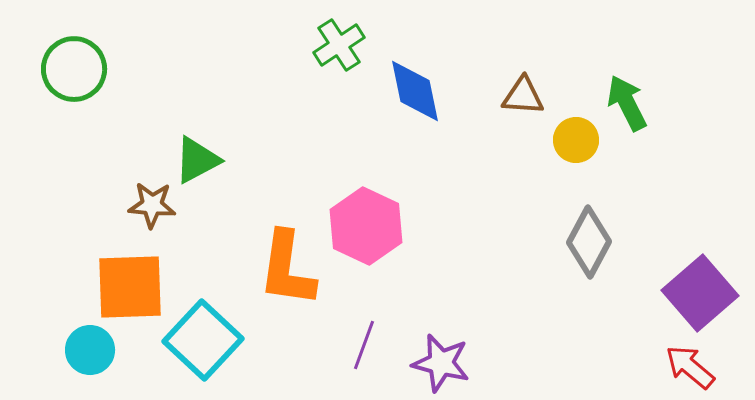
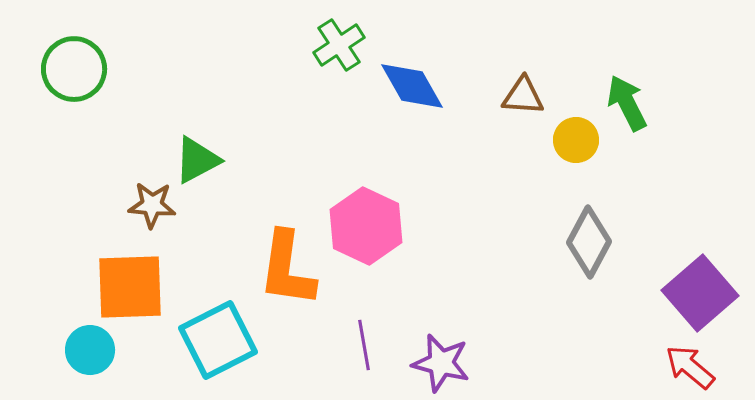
blue diamond: moved 3 px left, 5 px up; rotated 18 degrees counterclockwise
cyan square: moved 15 px right; rotated 20 degrees clockwise
purple line: rotated 30 degrees counterclockwise
